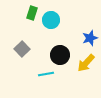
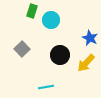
green rectangle: moved 2 px up
blue star: rotated 28 degrees counterclockwise
cyan line: moved 13 px down
